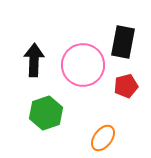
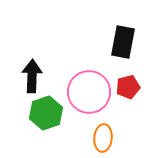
black arrow: moved 2 px left, 16 px down
pink circle: moved 6 px right, 27 px down
red pentagon: moved 2 px right, 1 px down
orange ellipse: rotated 32 degrees counterclockwise
